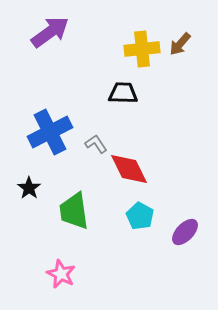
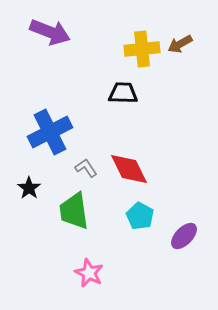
purple arrow: rotated 57 degrees clockwise
brown arrow: rotated 20 degrees clockwise
gray L-shape: moved 10 px left, 24 px down
purple ellipse: moved 1 px left, 4 px down
pink star: moved 28 px right, 1 px up
